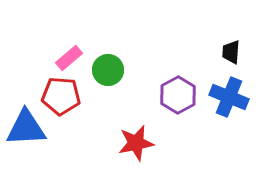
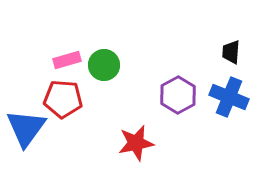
pink rectangle: moved 2 px left, 2 px down; rotated 24 degrees clockwise
green circle: moved 4 px left, 5 px up
red pentagon: moved 2 px right, 3 px down
blue triangle: rotated 51 degrees counterclockwise
